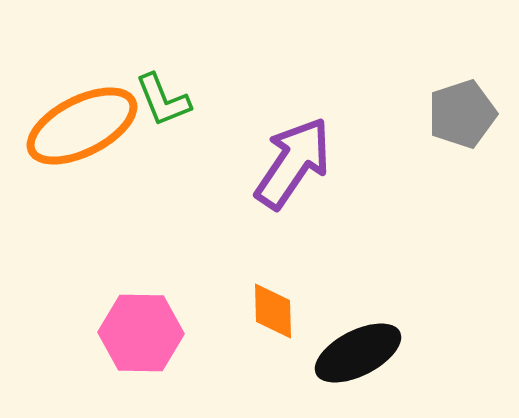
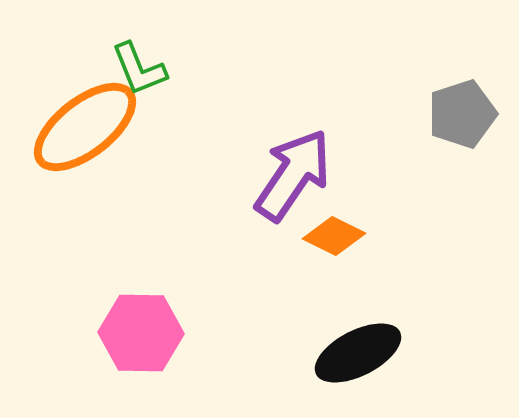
green L-shape: moved 24 px left, 31 px up
orange ellipse: moved 3 px right, 1 px down; rotated 11 degrees counterclockwise
purple arrow: moved 12 px down
orange diamond: moved 61 px right, 75 px up; rotated 62 degrees counterclockwise
